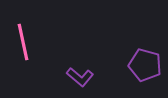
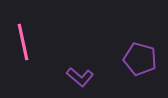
purple pentagon: moved 5 px left, 6 px up
